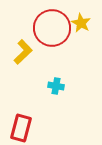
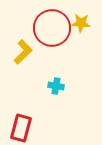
yellow star: rotated 24 degrees counterclockwise
